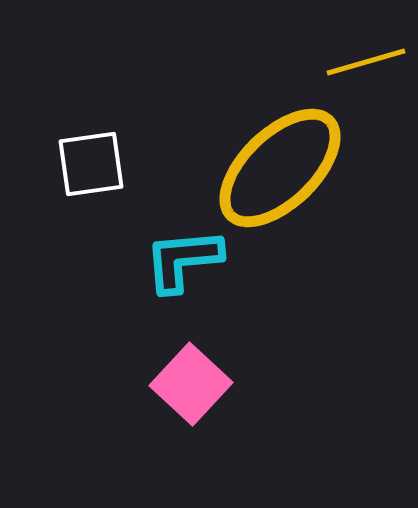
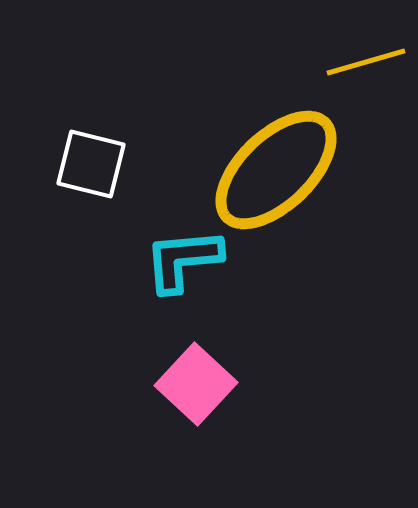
white square: rotated 22 degrees clockwise
yellow ellipse: moved 4 px left, 2 px down
pink square: moved 5 px right
